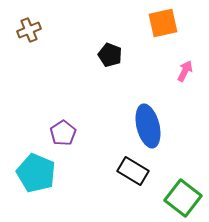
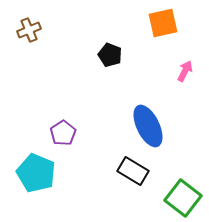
blue ellipse: rotated 12 degrees counterclockwise
